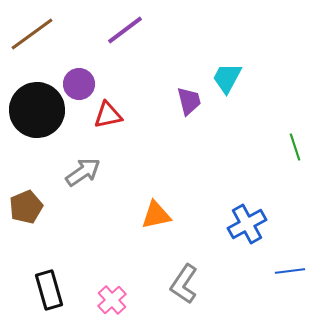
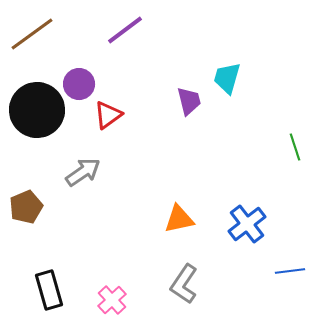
cyan trapezoid: rotated 12 degrees counterclockwise
red triangle: rotated 24 degrees counterclockwise
orange triangle: moved 23 px right, 4 px down
blue cross: rotated 9 degrees counterclockwise
